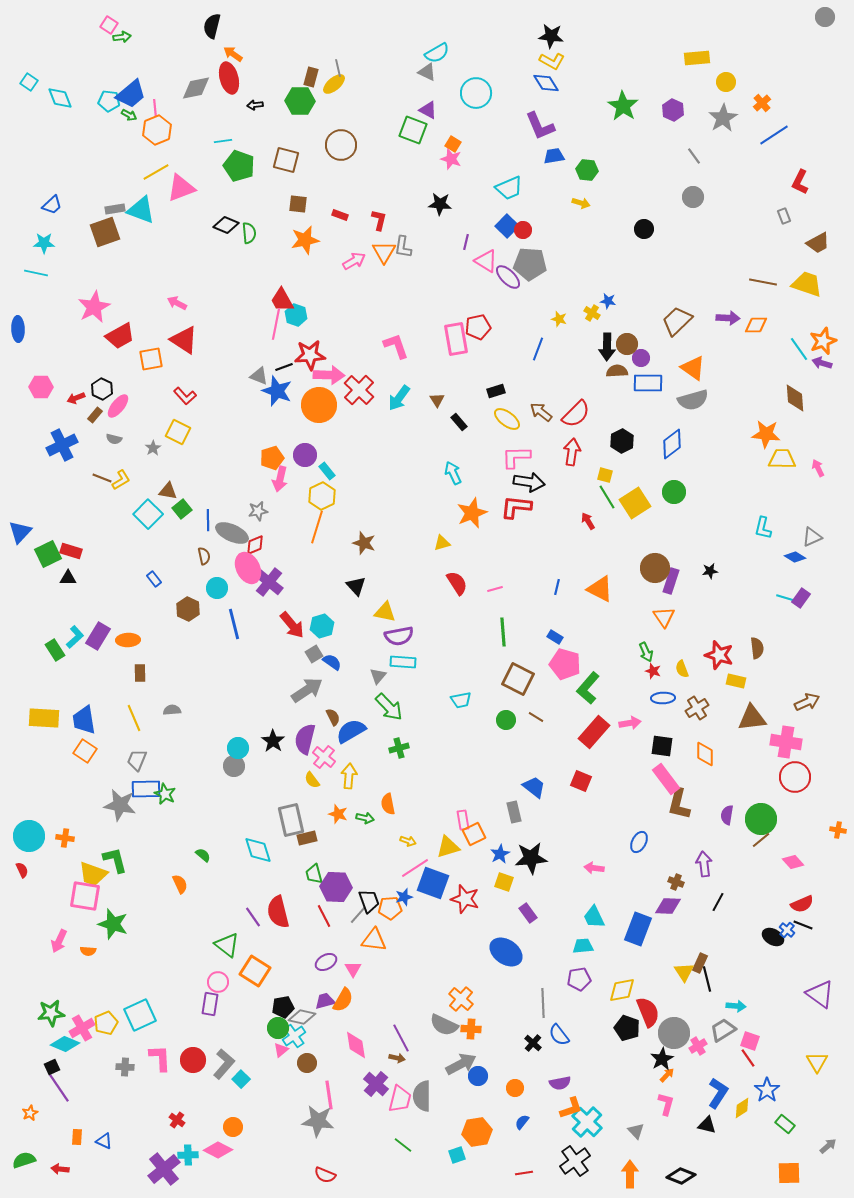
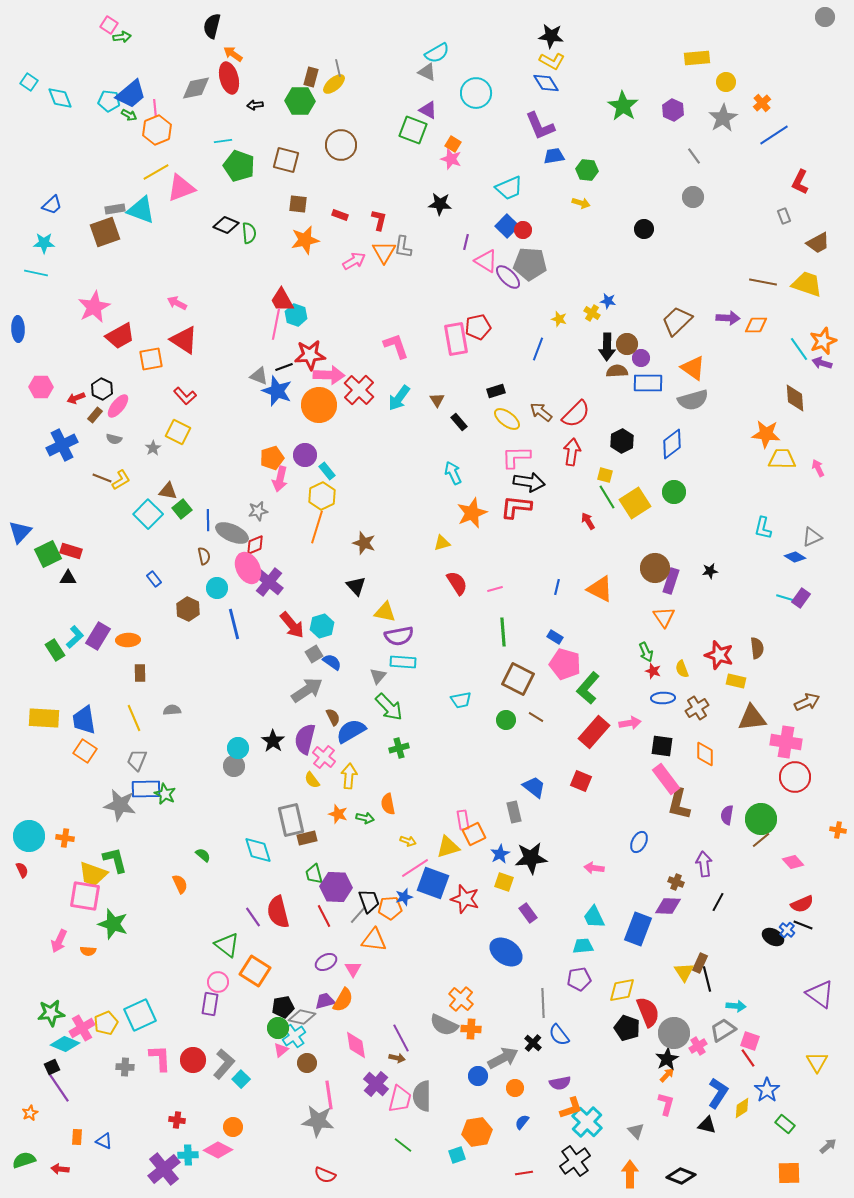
black star at (662, 1059): moved 5 px right
gray arrow at (461, 1064): moved 42 px right, 6 px up
red cross at (177, 1120): rotated 28 degrees counterclockwise
